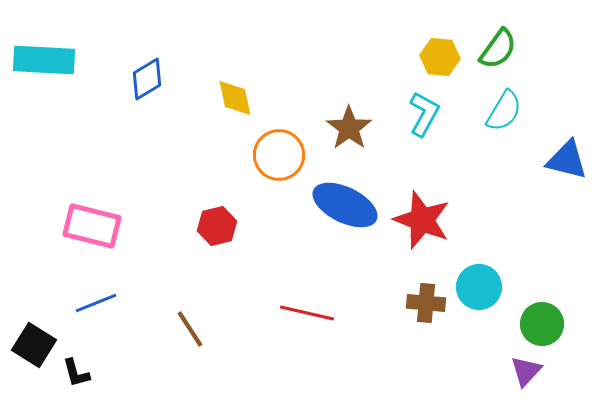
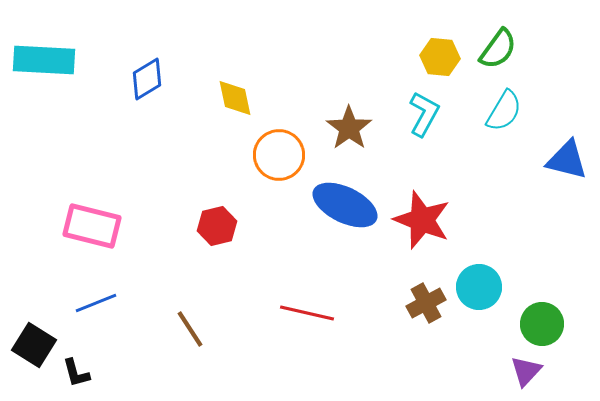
brown cross: rotated 33 degrees counterclockwise
